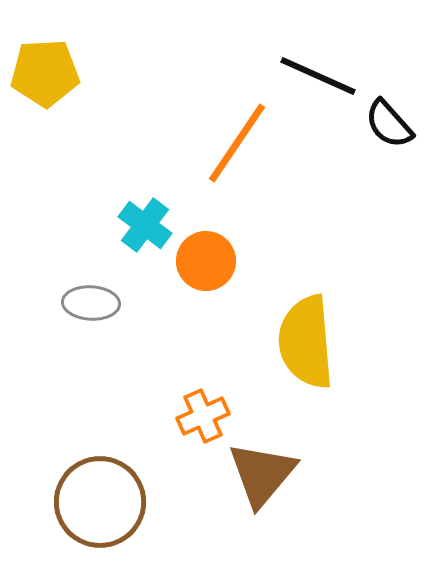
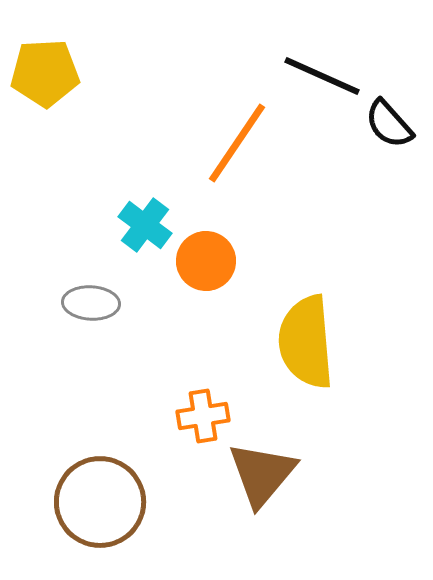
black line: moved 4 px right
orange cross: rotated 15 degrees clockwise
